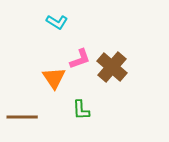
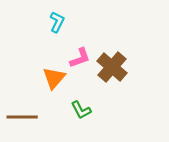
cyan L-shape: rotated 95 degrees counterclockwise
pink L-shape: moved 1 px up
orange triangle: rotated 15 degrees clockwise
green L-shape: rotated 25 degrees counterclockwise
